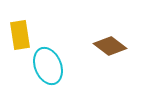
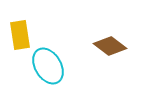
cyan ellipse: rotated 9 degrees counterclockwise
